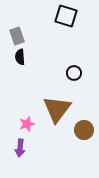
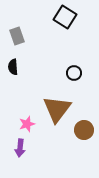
black square: moved 1 px left, 1 px down; rotated 15 degrees clockwise
black semicircle: moved 7 px left, 10 px down
